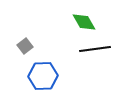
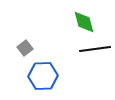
green diamond: rotated 15 degrees clockwise
gray square: moved 2 px down
